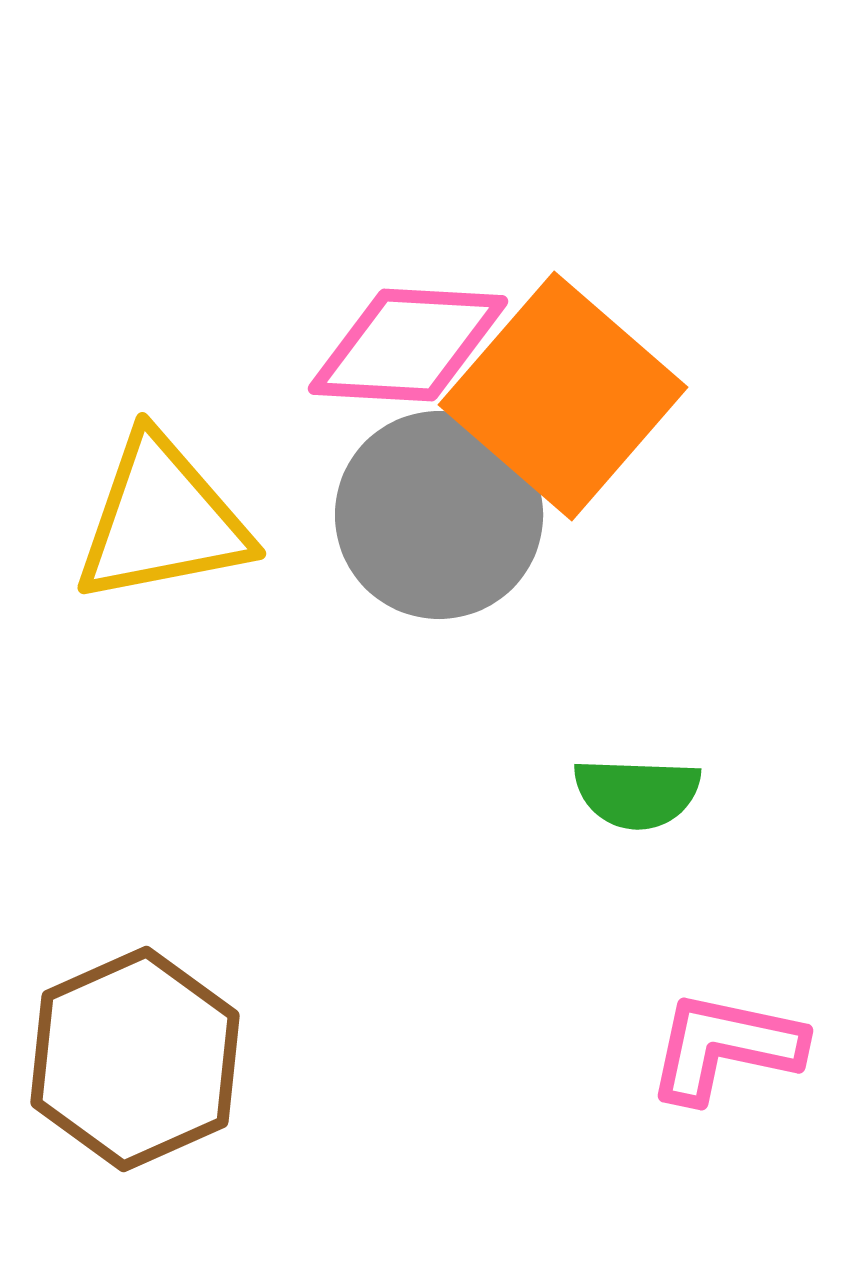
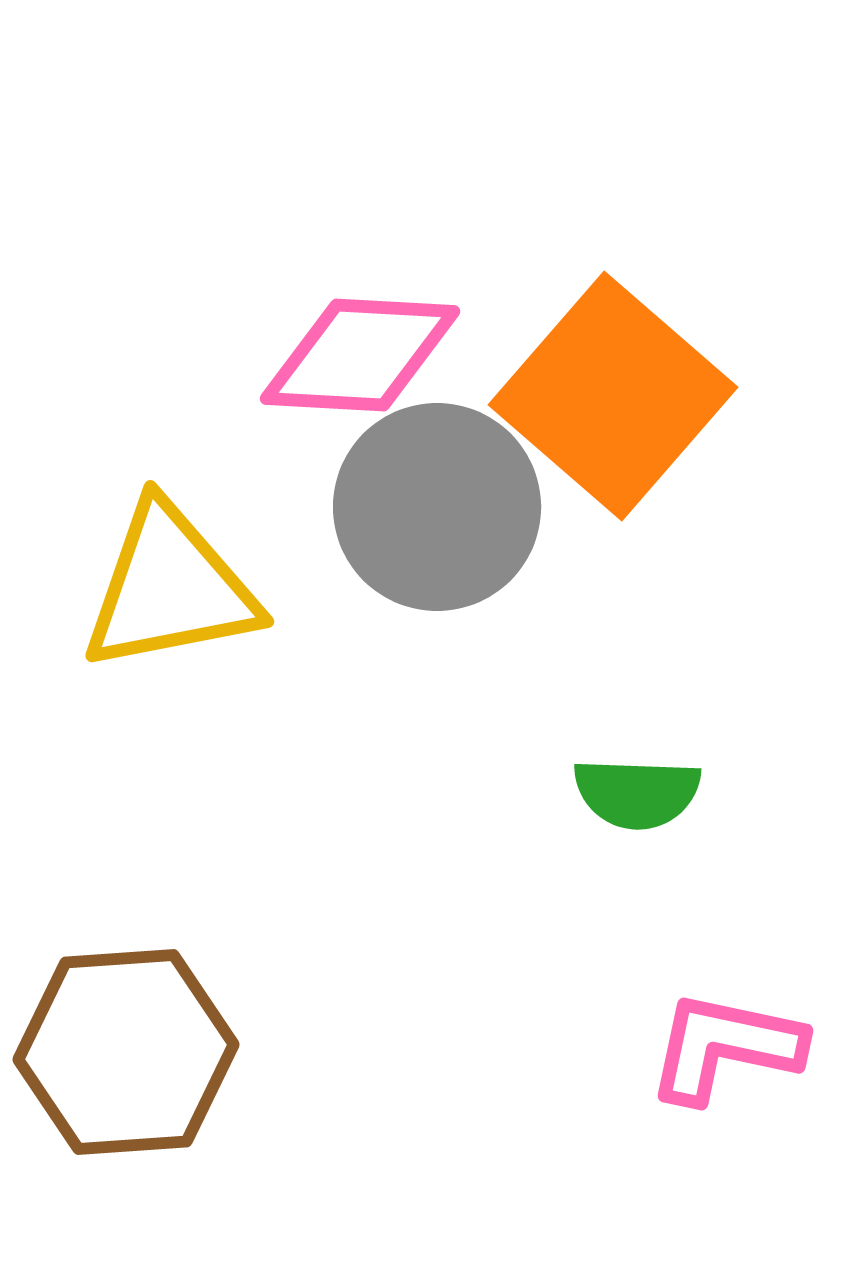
pink diamond: moved 48 px left, 10 px down
orange square: moved 50 px right
gray circle: moved 2 px left, 8 px up
yellow triangle: moved 8 px right, 68 px down
brown hexagon: moved 9 px left, 7 px up; rotated 20 degrees clockwise
